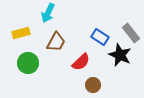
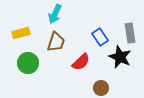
cyan arrow: moved 7 px right, 1 px down
gray rectangle: moved 1 px left; rotated 30 degrees clockwise
blue rectangle: rotated 24 degrees clockwise
brown trapezoid: rotated 10 degrees counterclockwise
black star: moved 2 px down
brown circle: moved 8 px right, 3 px down
